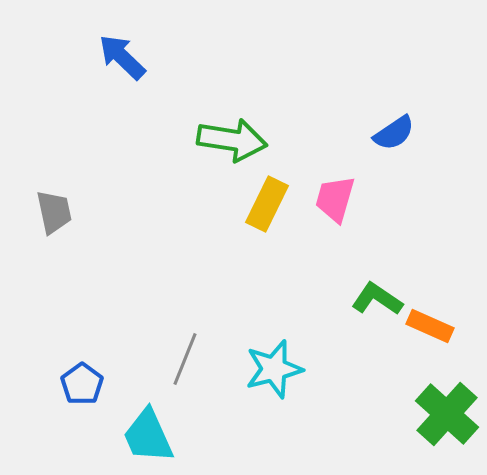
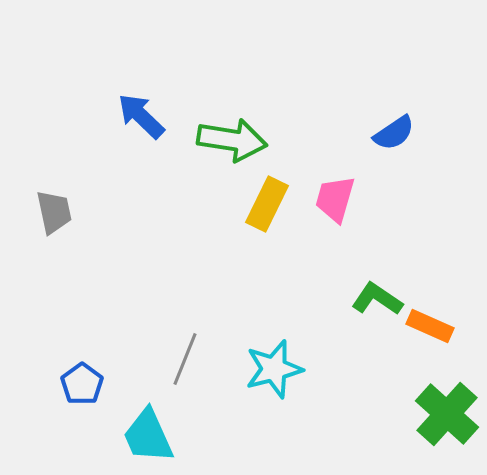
blue arrow: moved 19 px right, 59 px down
